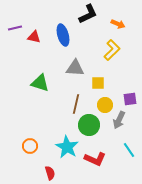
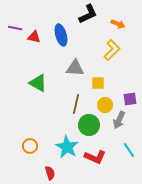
purple line: rotated 24 degrees clockwise
blue ellipse: moved 2 px left
green triangle: moved 2 px left; rotated 12 degrees clockwise
red L-shape: moved 2 px up
